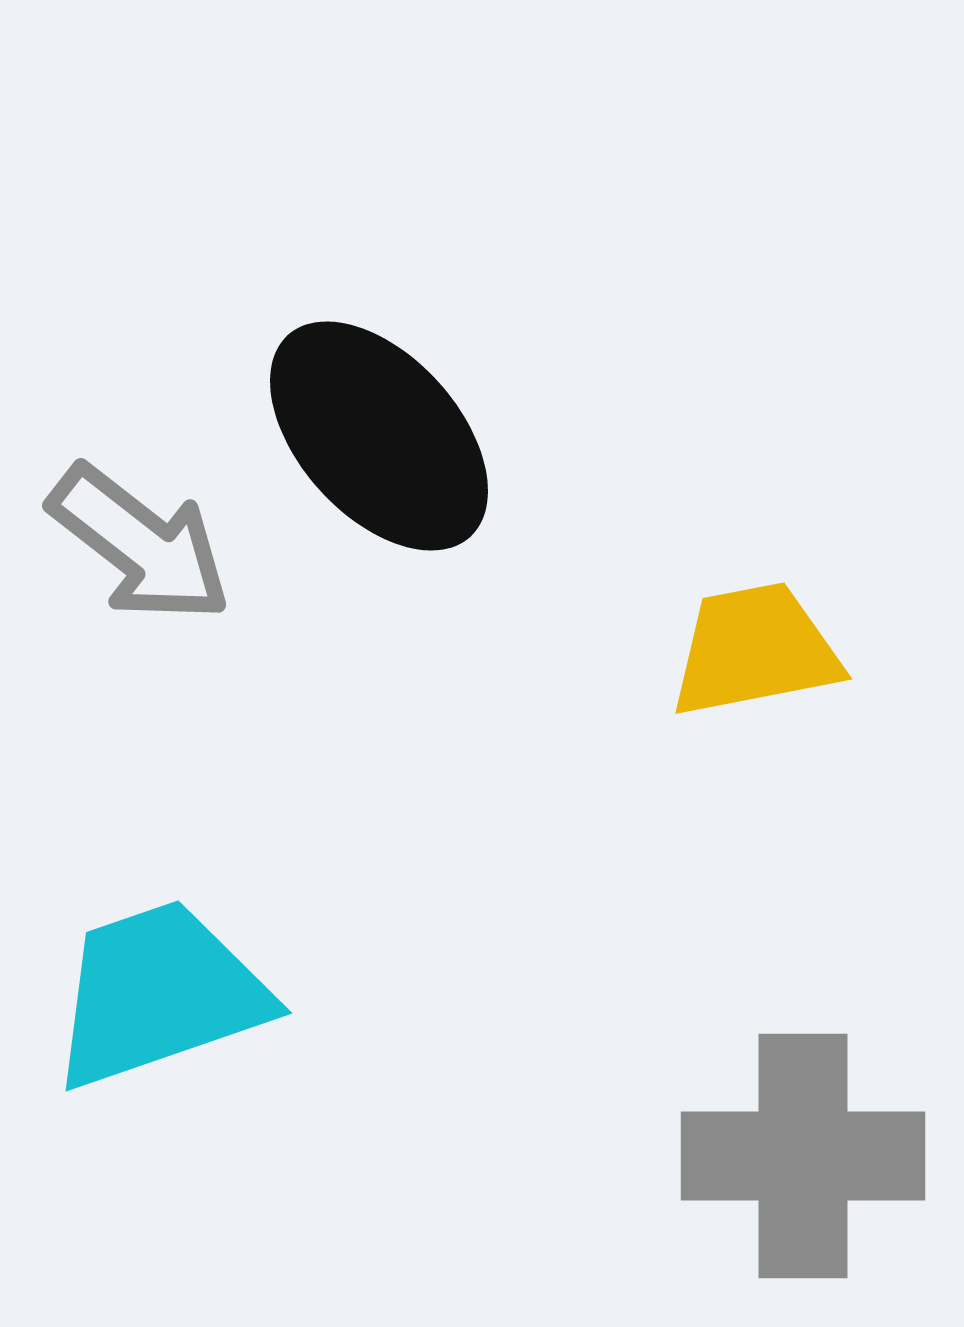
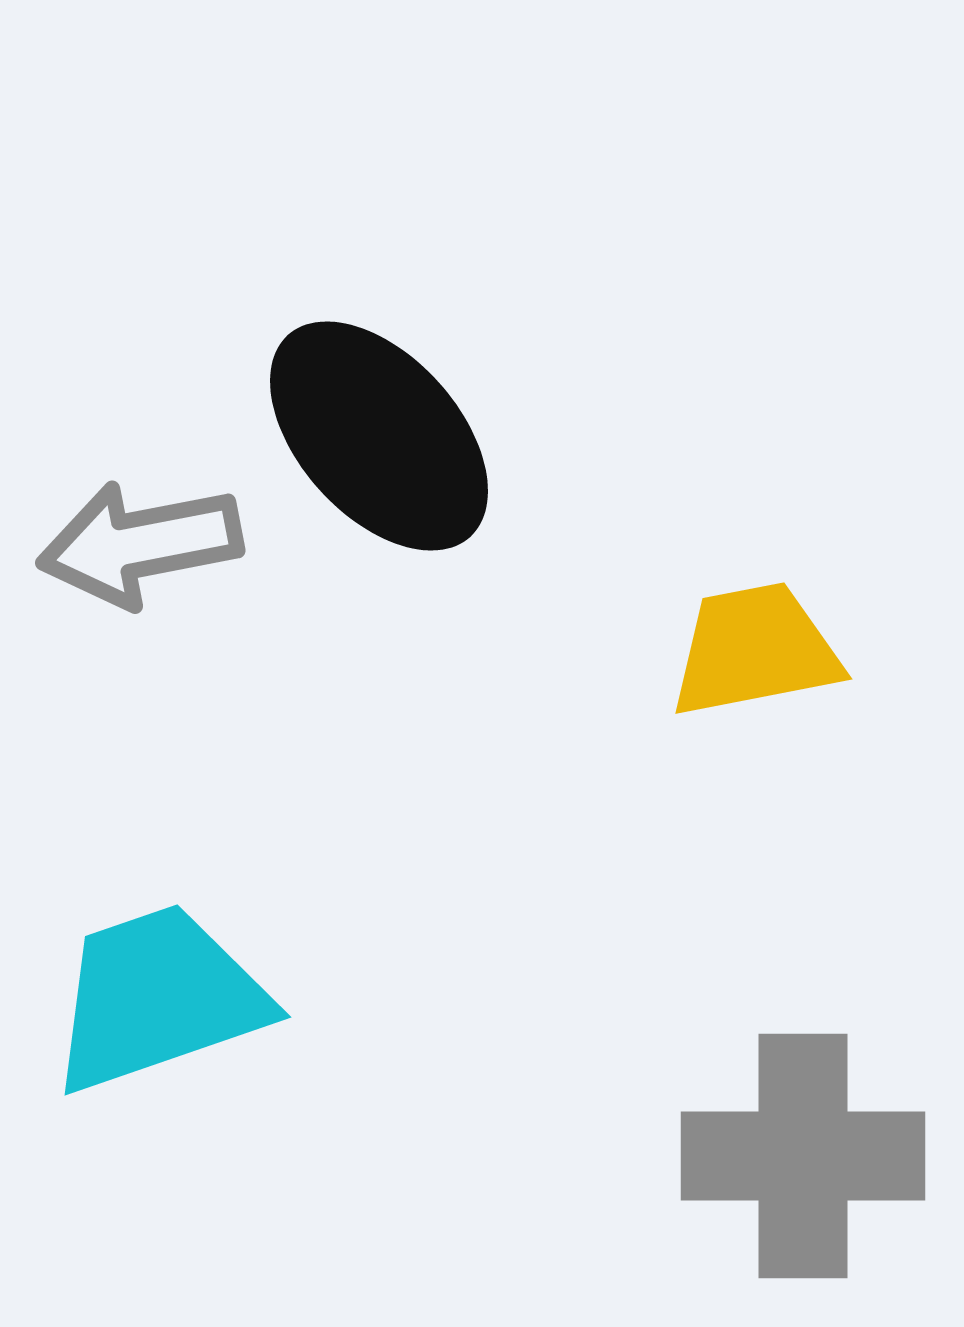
gray arrow: rotated 131 degrees clockwise
cyan trapezoid: moved 1 px left, 4 px down
